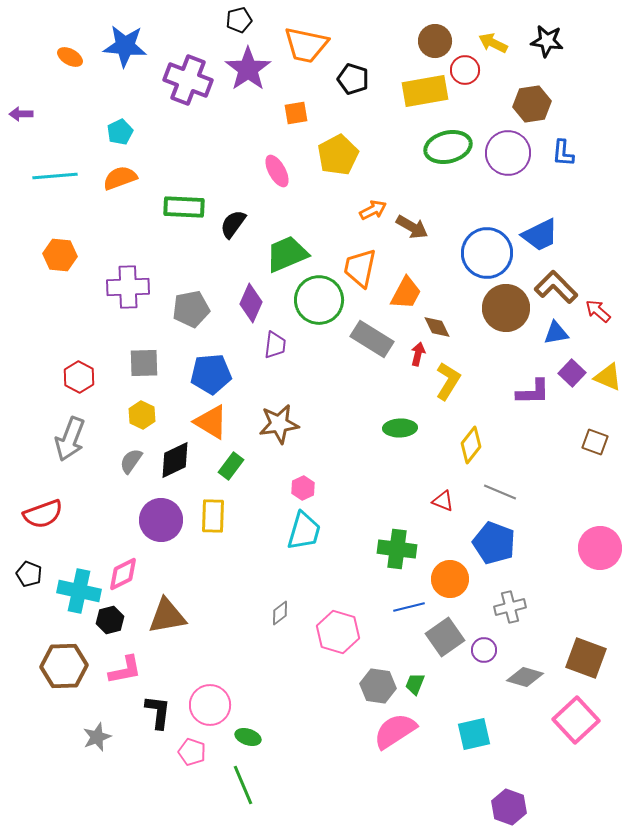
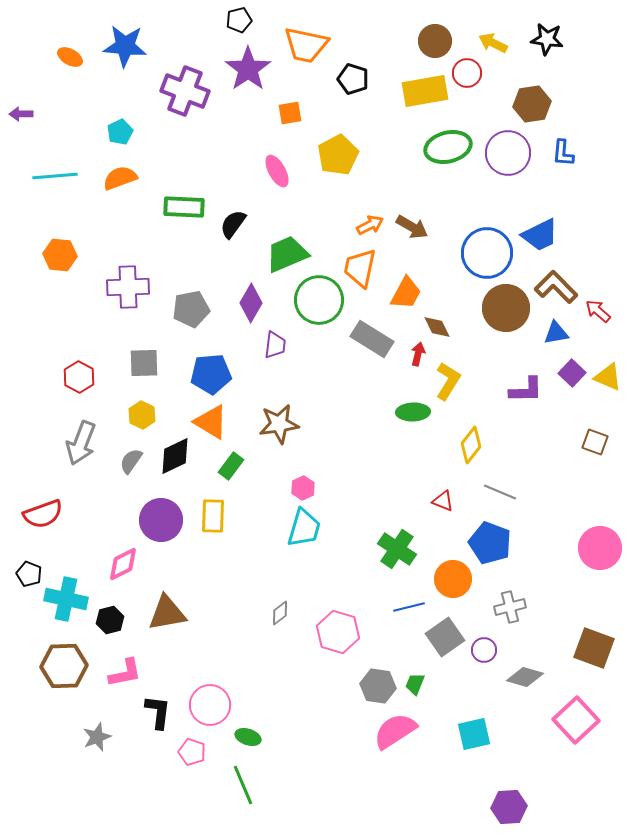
black star at (547, 41): moved 2 px up
red circle at (465, 70): moved 2 px right, 3 px down
purple cross at (188, 80): moved 3 px left, 11 px down
orange square at (296, 113): moved 6 px left
orange arrow at (373, 210): moved 3 px left, 15 px down
purple diamond at (251, 303): rotated 6 degrees clockwise
purple L-shape at (533, 392): moved 7 px left, 2 px up
green ellipse at (400, 428): moved 13 px right, 16 px up
gray arrow at (70, 439): moved 11 px right, 4 px down
black diamond at (175, 460): moved 4 px up
cyan trapezoid at (304, 531): moved 3 px up
blue pentagon at (494, 543): moved 4 px left
green cross at (397, 549): rotated 27 degrees clockwise
pink diamond at (123, 574): moved 10 px up
orange circle at (450, 579): moved 3 px right
cyan cross at (79, 591): moved 13 px left, 8 px down
brown triangle at (167, 616): moved 3 px up
brown square at (586, 658): moved 8 px right, 10 px up
pink L-shape at (125, 670): moved 3 px down
purple hexagon at (509, 807): rotated 24 degrees counterclockwise
